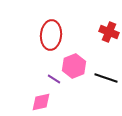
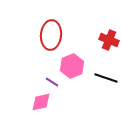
red cross: moved 8 px down
pink hexagon: moved 2 px left
purple line: moved 2 px left, 3 px down
